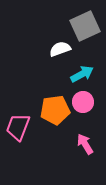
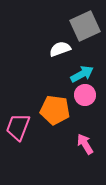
pink circle: moved 2 px right, 7 px up
orange pentagon: rotated 16 degrees clockwise
